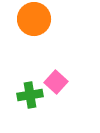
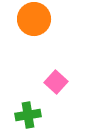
green cross: moved 2 px left, 20 px down
